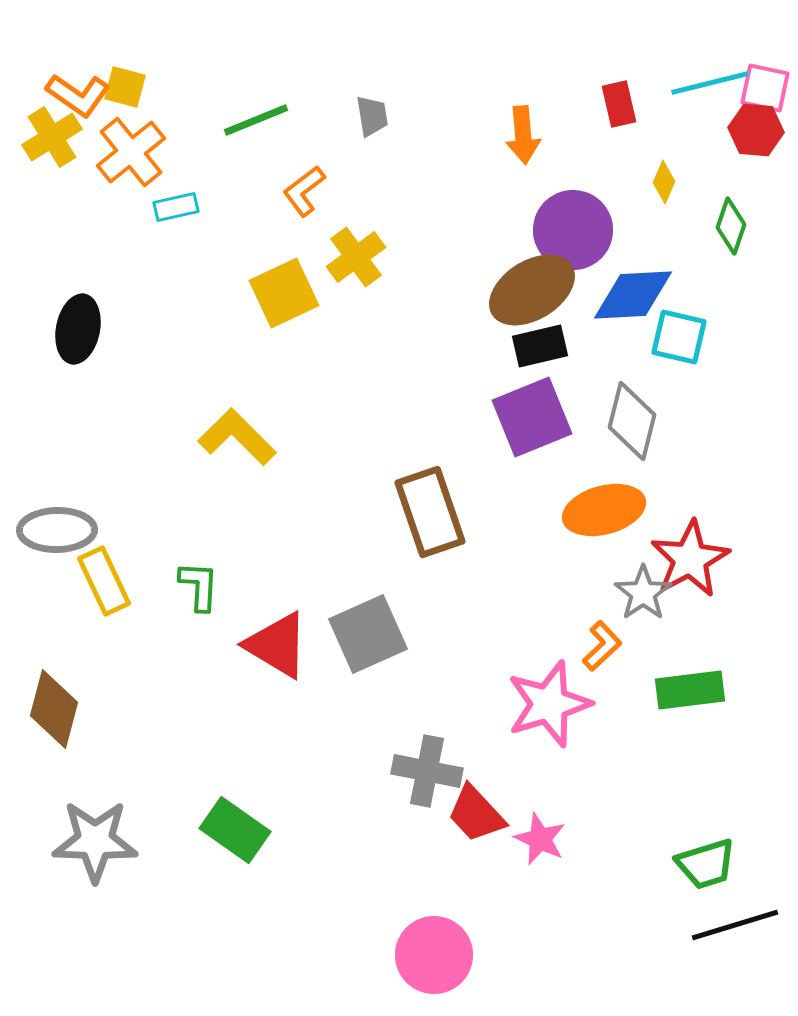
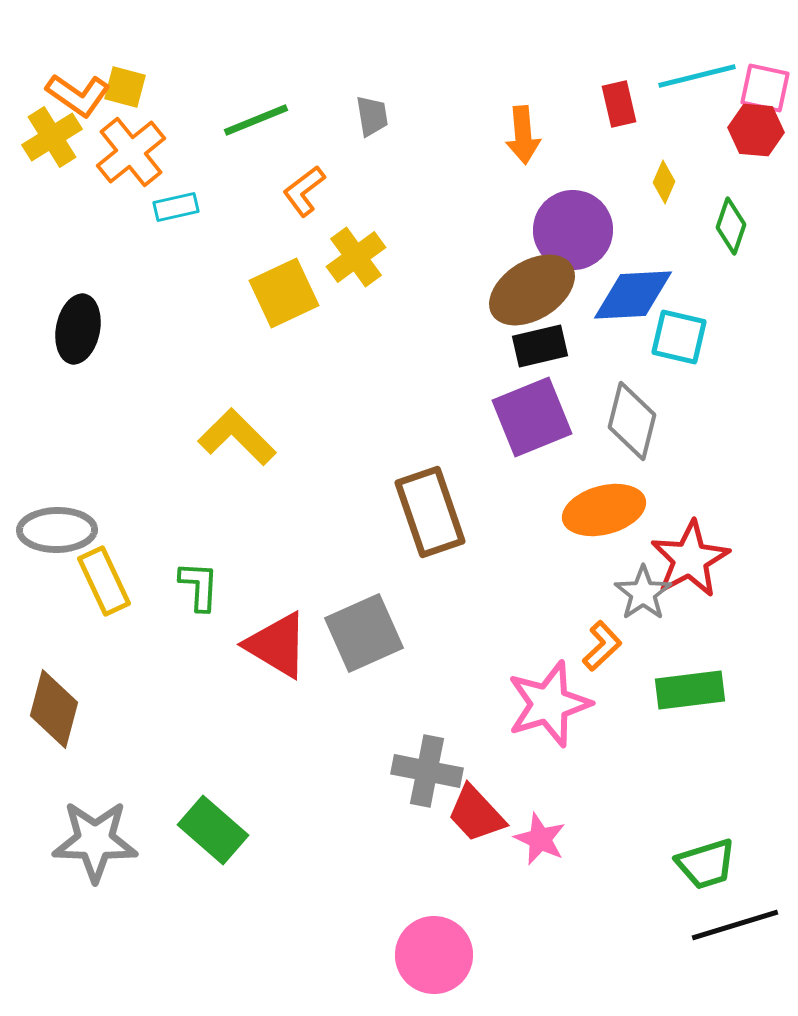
cyan line at (710, 83): moved 13 px left, 7 px up
gray square at (368, 634): moved 4 px left, 1 px up
green rectangle at (235, 830): moved 22 px left; rotated 6 degrees clockwise
